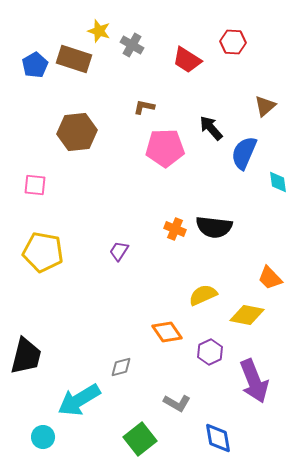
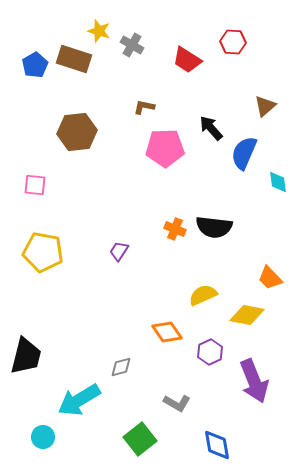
blue diamond: moved 1 px left, 7 px down
